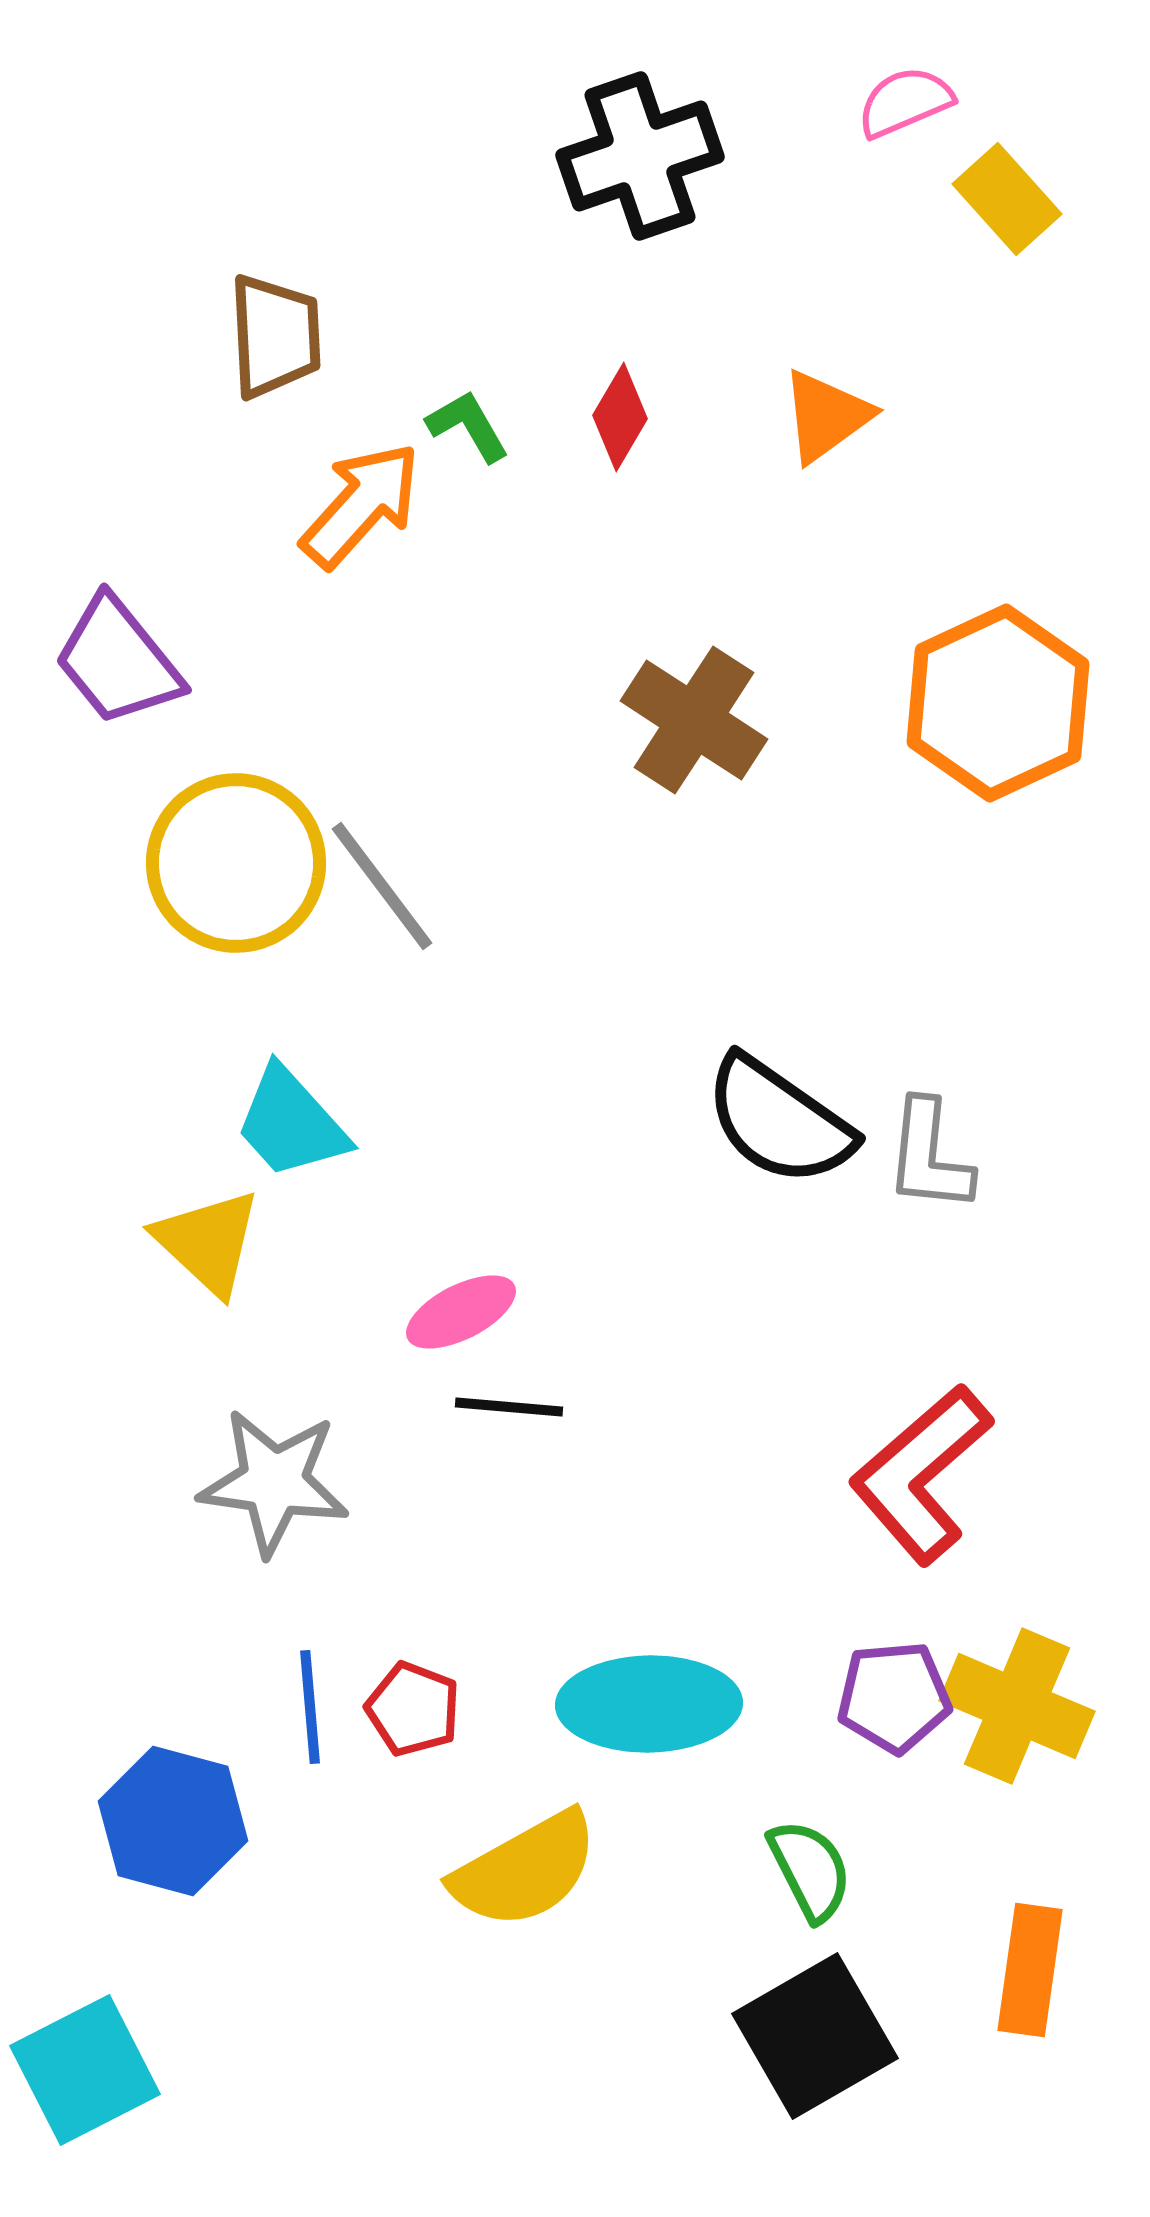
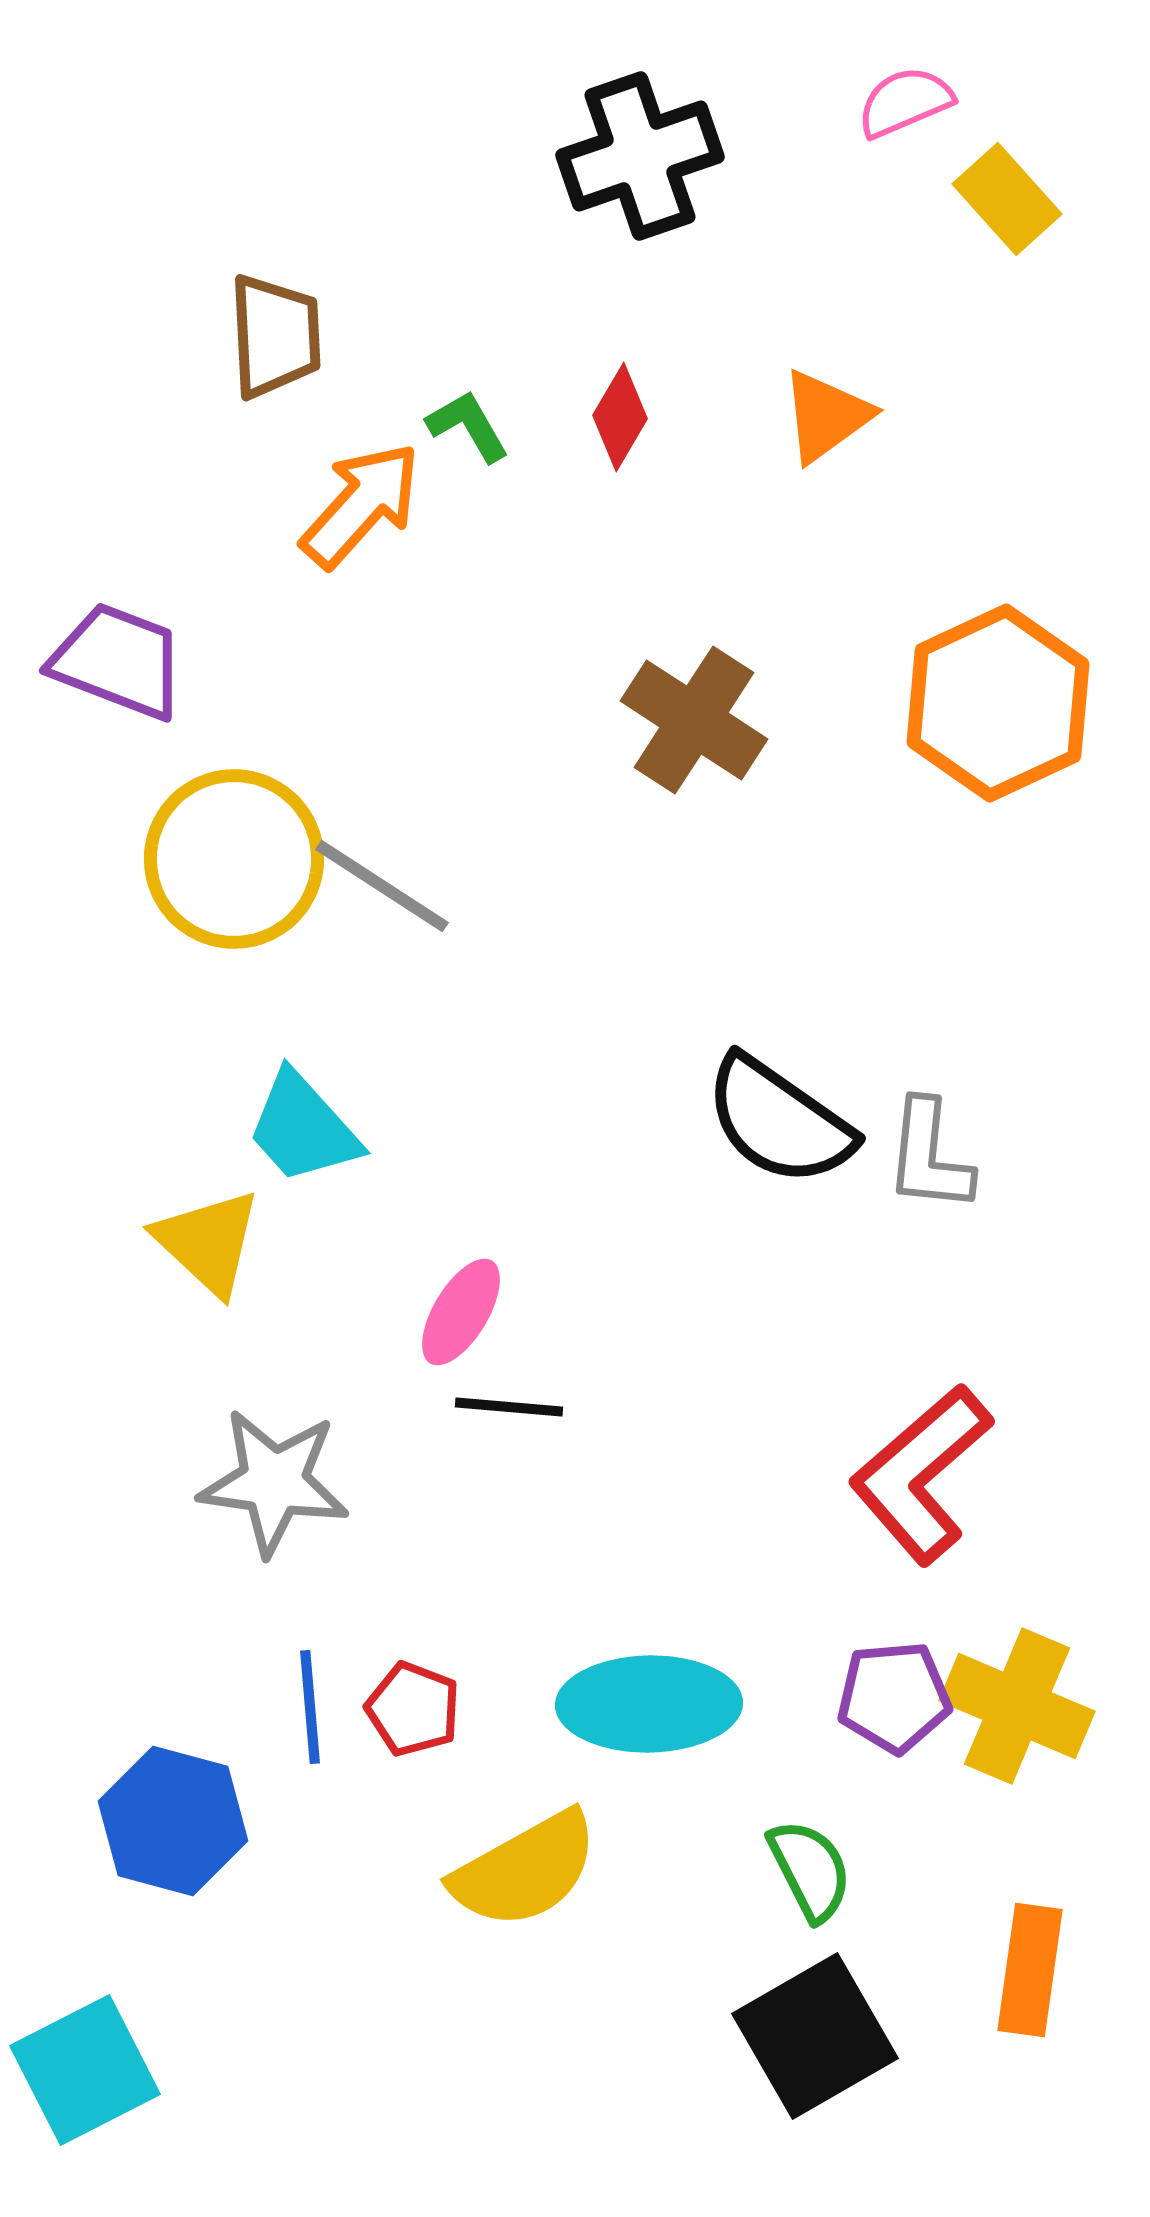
purple trapezoid: rotated 150 degrees clockwise
yellow circle: moved 2 px left, 4 px up
gray line: rotated 20 degrees counterclockwise
cyan trapezoid: moved 12 px right, 5 px down
pink ellipse: rotated 32 degrees counterclockwise
